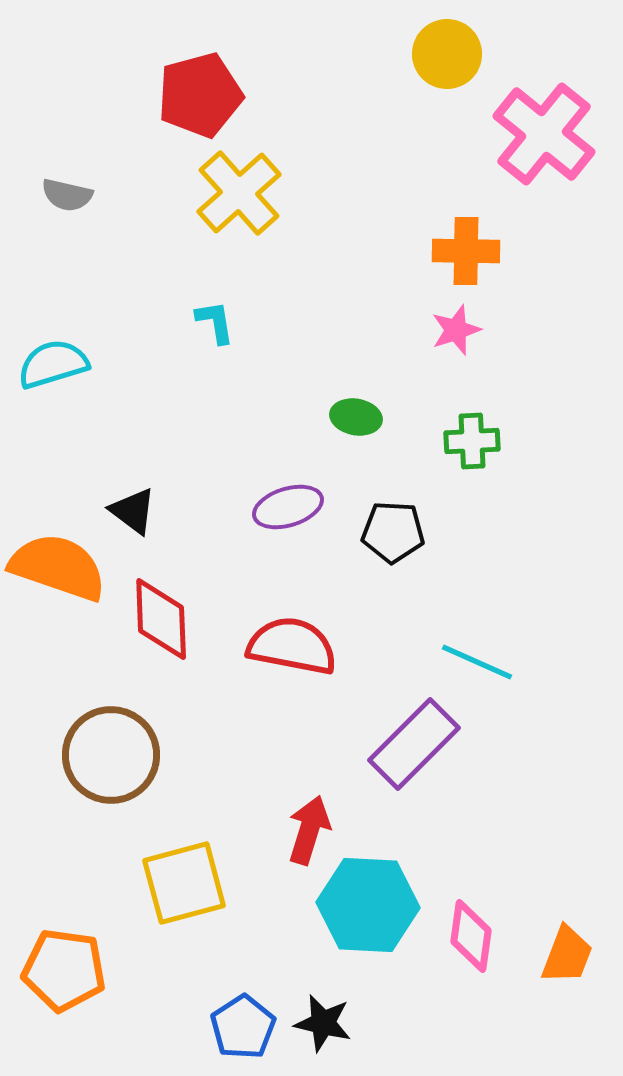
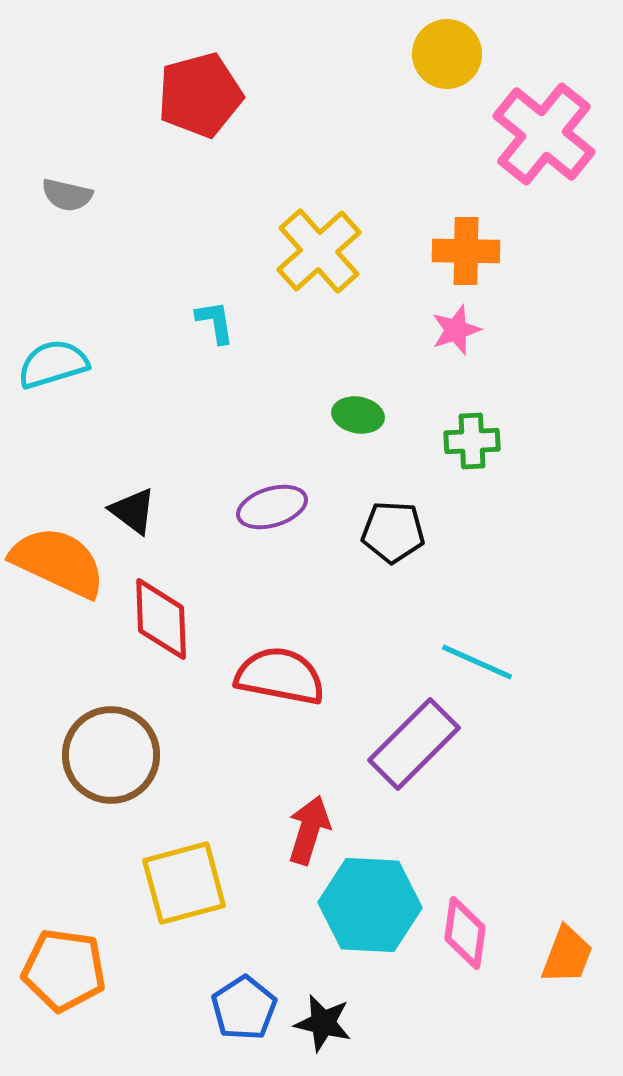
yellow cross: moved 80 px right, 58 px down
green ellipse: moved 2 px right, 2 px up
purple ellipse: moved 16 px left
orange semicircle: moved 5 px up; rotated 6 degrees clockwise
red semicircle: moved 12 px left, 30 px down
cyan hexagon: moved 2 px right
pink diamond: moved 6 px left, 3 px up
blue pentagon: moved 1 px right, 19 px up
